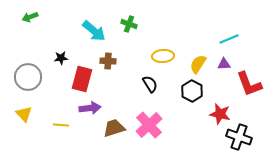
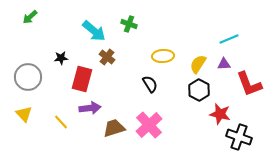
green arrow: rotated 21 degrees counterclockwise
brown cross: moved 1 px left, 4 px up; rotated 35 degrees clockwise
black hexagon: moved 7 px right, 1 px up
yellow line: moved 3 px up; rotated 42 degrees clockwise
